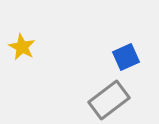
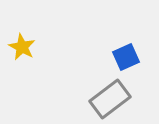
gray rectangle: moved 1 px right, 1 px up
